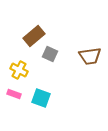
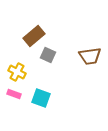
gray square: moved 2 px left, 1 px down
yellow cross: moved 2 px left, 2 px down
